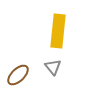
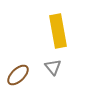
yellow rectangle: rotated 16 degrees counterclockwise
